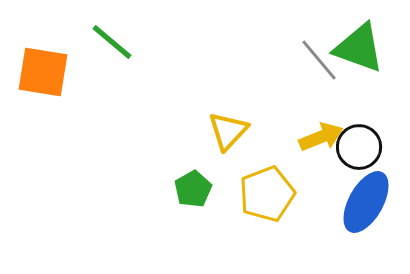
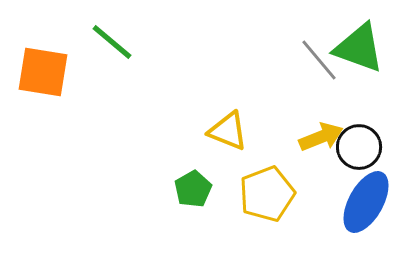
yellow triangle: rotated 51 degrees counterclockwise
